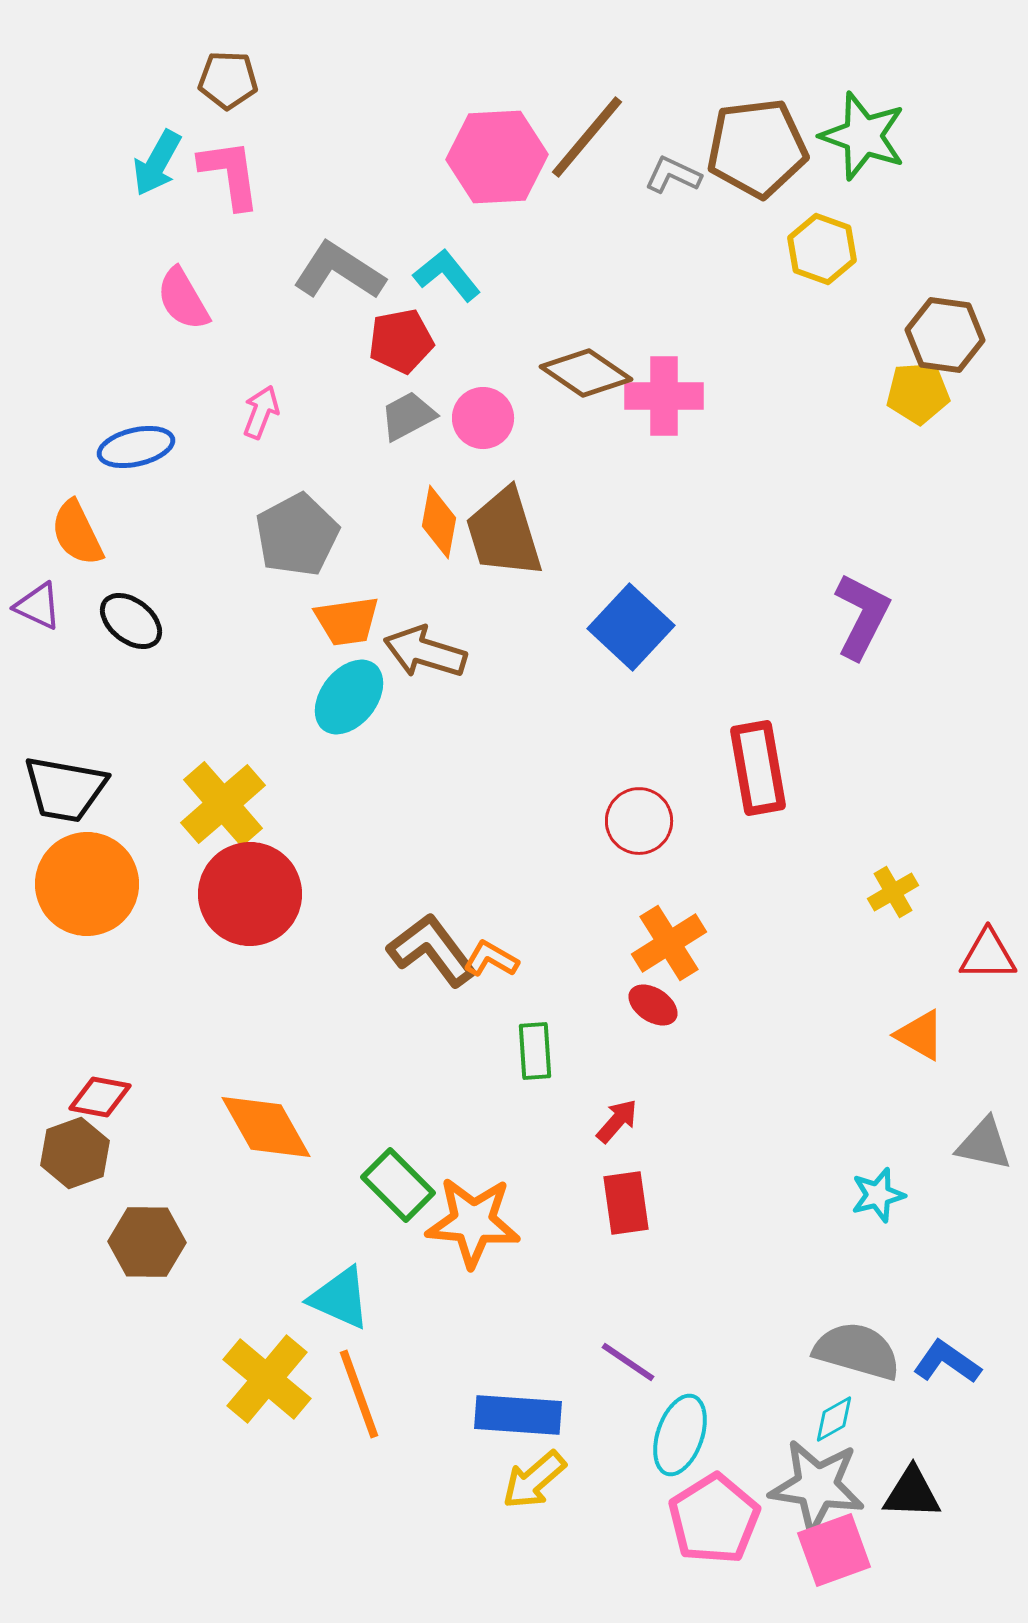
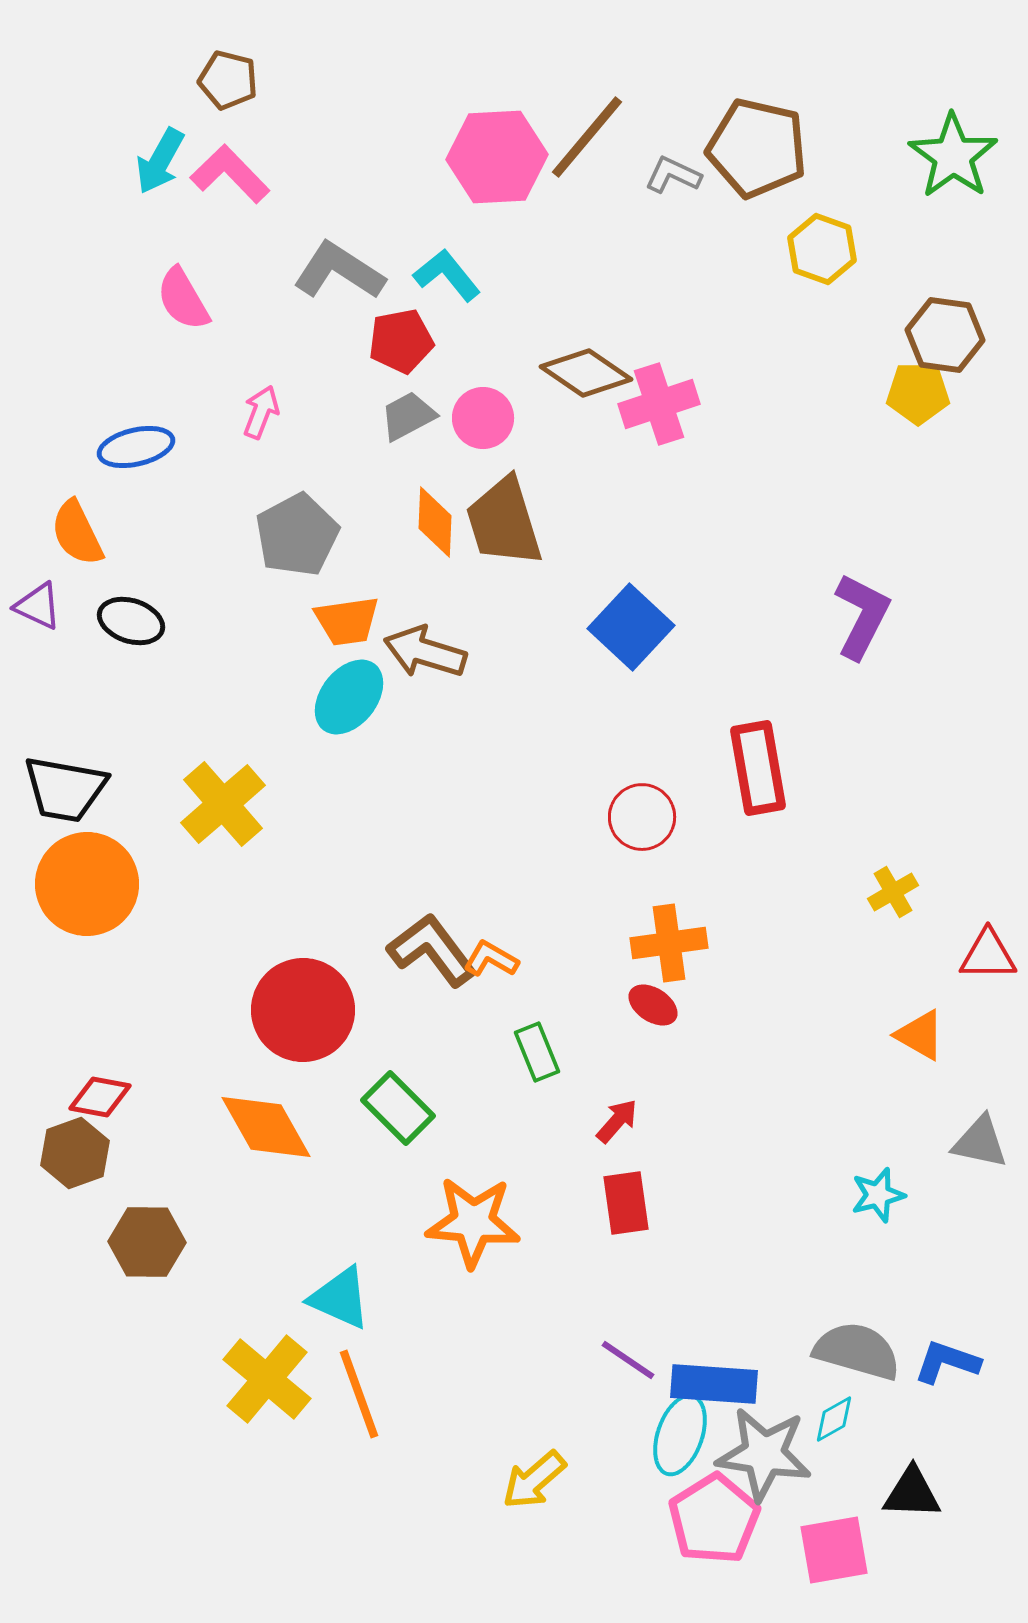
brown pentagon at (228, 80): rotated 12 degrees clockwise
green star at (863, 136): moved 90 px right, 20 px down; rotated 16 degrees clockwise
brown pentagon at (757, 148): rotated 20 degrees clockwise
cyan arrow at (157, 163): moved 3 px right, 2 px up
pink L-shape at (230, 174): rotated 36 degrees counterclockwise
yellow pentagon at (918, 393): rotated 4 degrees clockwise
pink cross at (664, 396): moved 5 px left, 8 px down; rotated 18 degrees counterclockwise
orange diamond at (439, 522): moved 4 px left; rotated 8 degrees counterclockwise
brown trapezoid at (504, 533): moved 11 px up
black ellipse at (131, 621): rotated 20 degrees counterclockwise
red circle at (639, 821): moved 3 px right, 4 px up
red circle at (250, 894): moved 53 px right, 116 px down
orange cross at (669, 943): rotated 24 degrees clockwise
green rectangle at (535, 1051): moved 2 px right, 1 px down; rotated 18 degrees counterclockwise
gray triangle at (984, 1144): moved 4 px left, 2 px up
green rectangle at (398, 1185): moved 77 px up
purple line at (628, 1362): moved 2 px up
blue L-shape at (947, 1362): rotated 16 degrees counterclockwise
blue rectangle at (518, 1415): moved 196 px right, 31 px up
gray star at (817, 1486): moved 53 px left, 32 px up
pink square at (834, 1550): rotated 10 degrees clockwise
